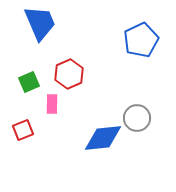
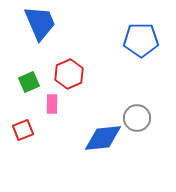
blue pentagon: rotated 24 degrees clockwise
